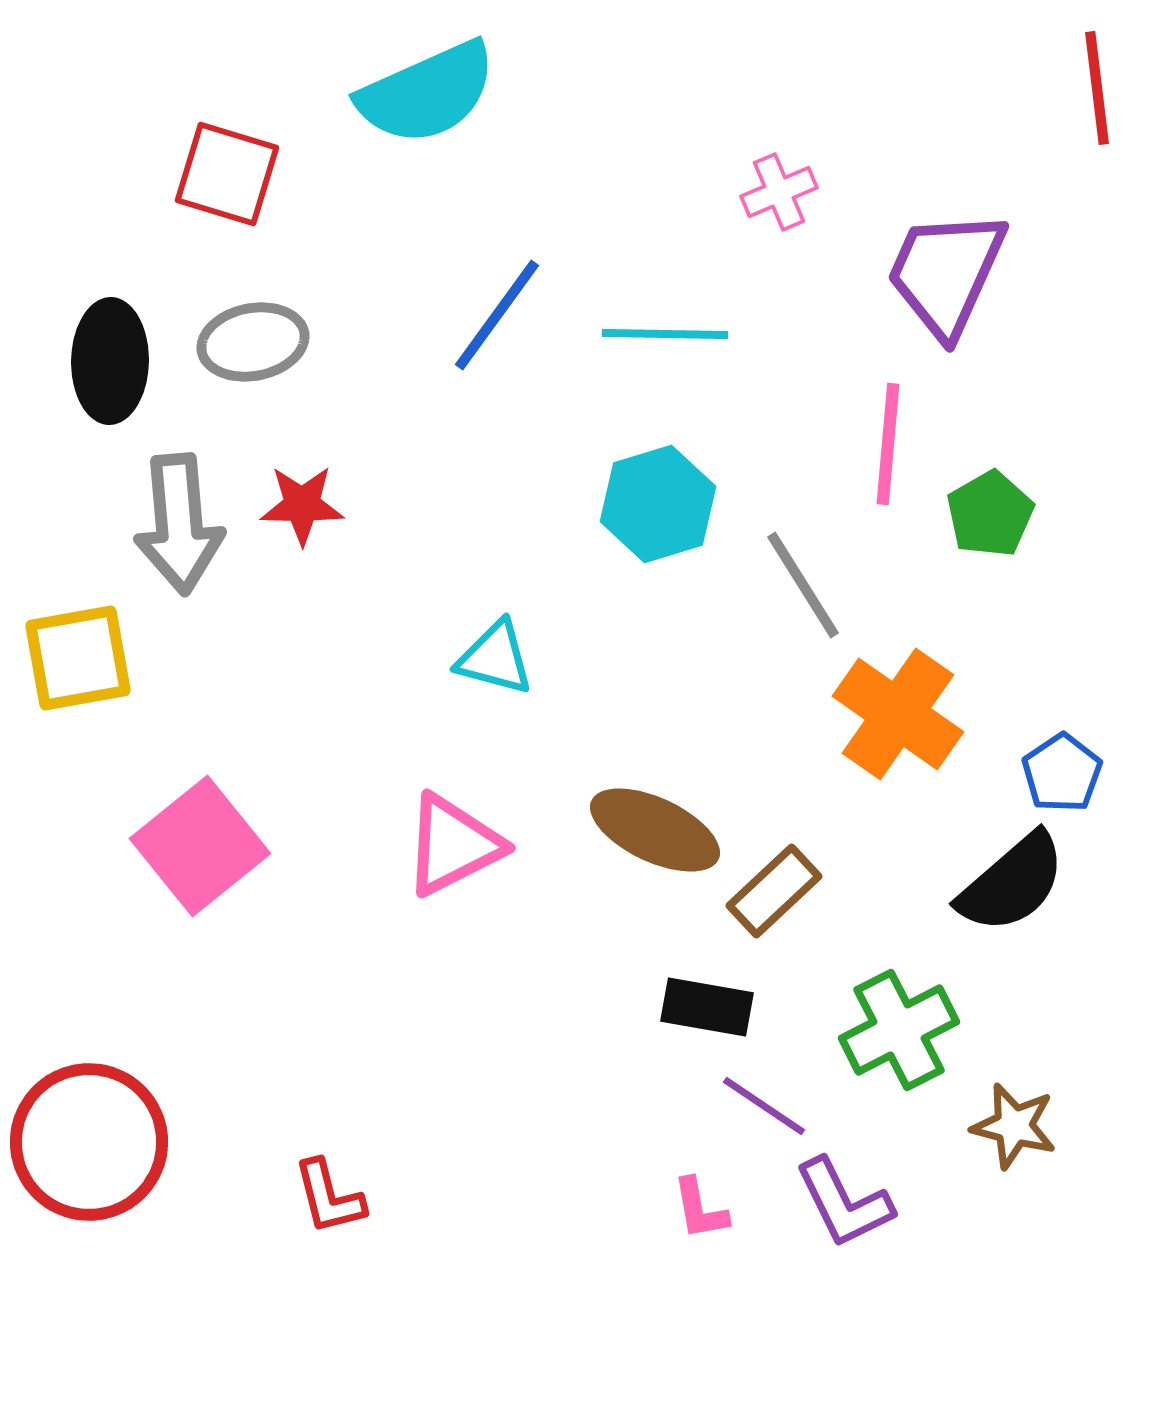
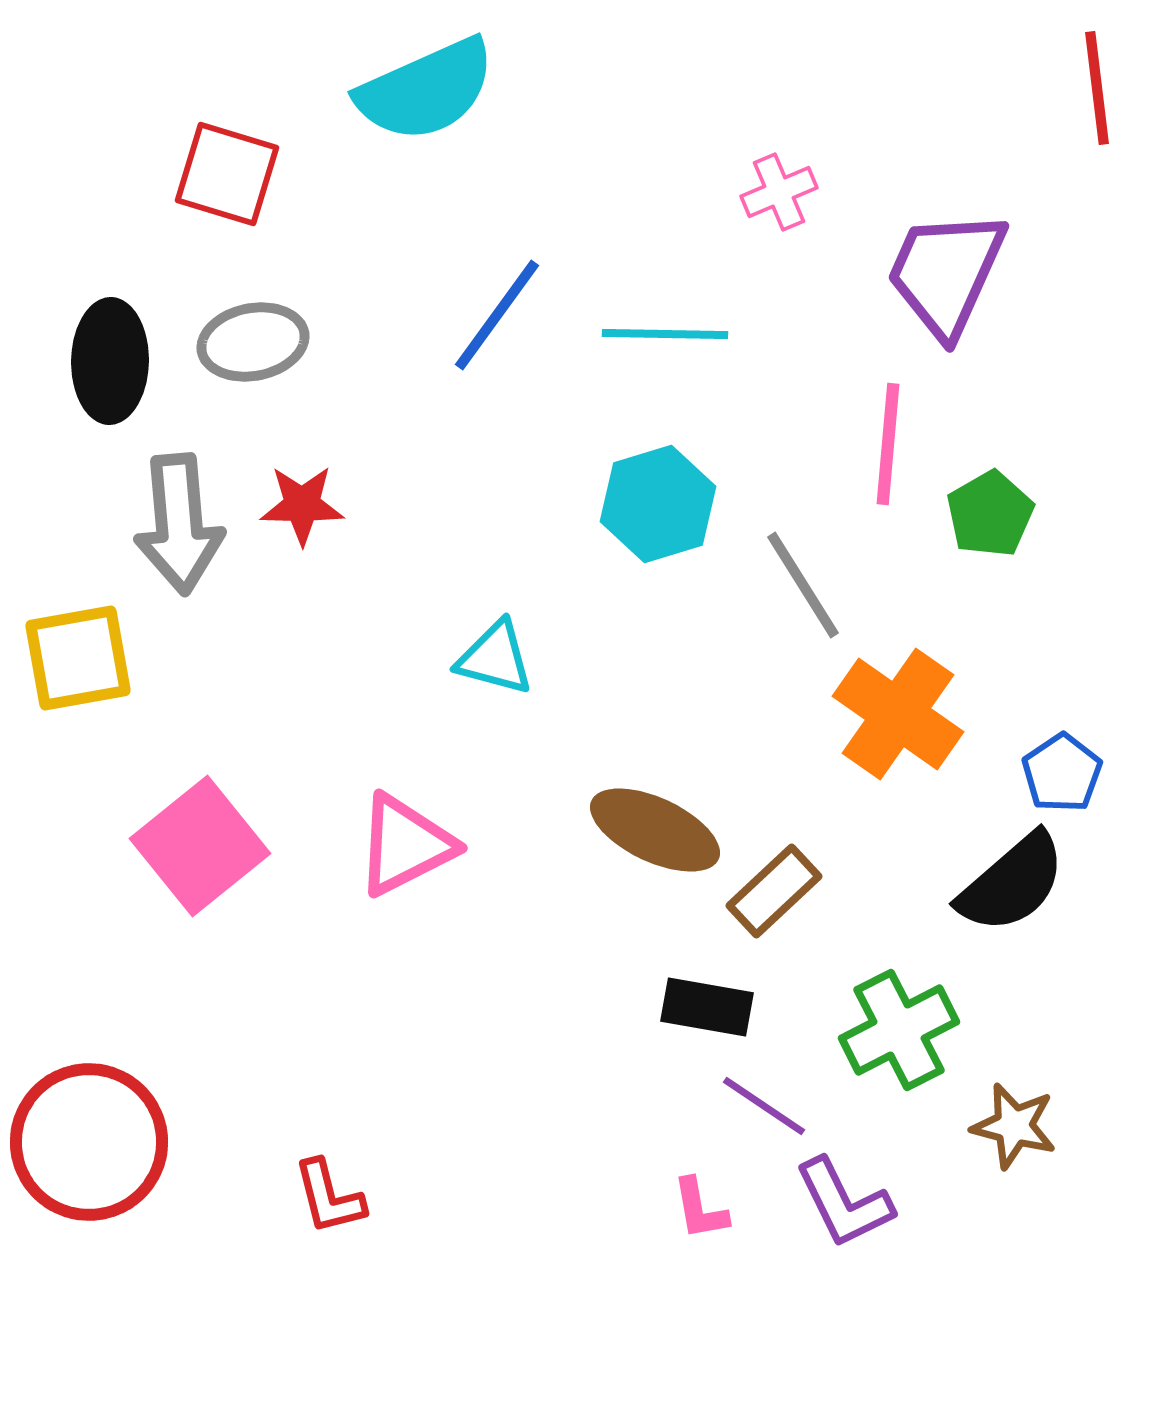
cyan semicircle: moved 1 px left, 3 px up
pink triangle: moved 48 px left
